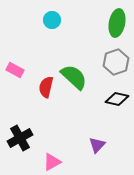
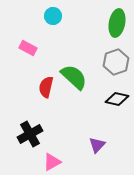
cyan circle: moved 1 px right, 4 px up
pink rectangle: moved 13 px right, 22 px up
black cross: moved 10 px right, 4 px up
